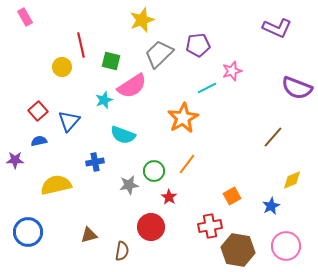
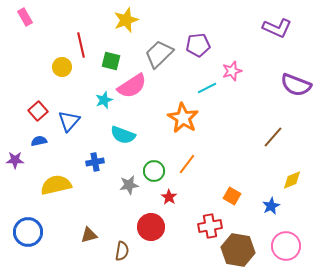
yellow star: moved 16 px left
purple semicircle: moved 1 px left, 3 px up
orange star: rotated 12 degrees counterclockwise
orange square: rotated 30 degrees counterclockwise
